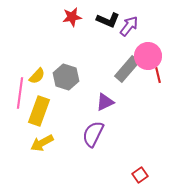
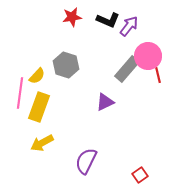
gray hexagon: moved 12 px up
yellow rectangle: moved 4 px up
purple semicircle: moved 7 px left, 27 px down
